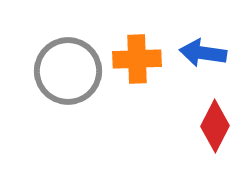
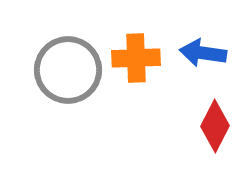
orange cross: moved 1 px left, 1 px up
gray circle: moved 1 px up
